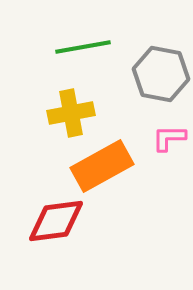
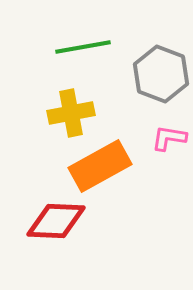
gray hexagon: rotated 10 degrees clockwise
pink L-shape: rotated 9 degrees clockwise
orange rectangle: moved 2 px left
red diamond: rotated 10 degrees clockwise
